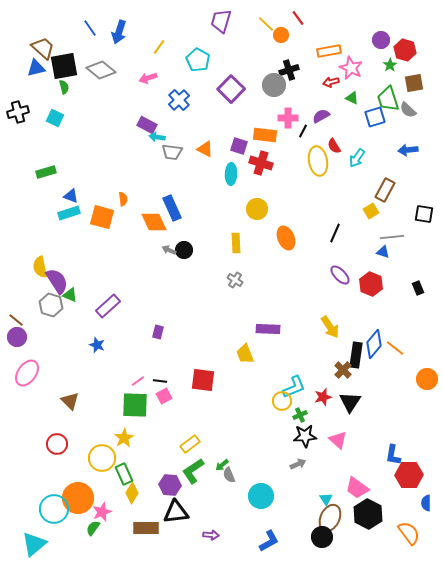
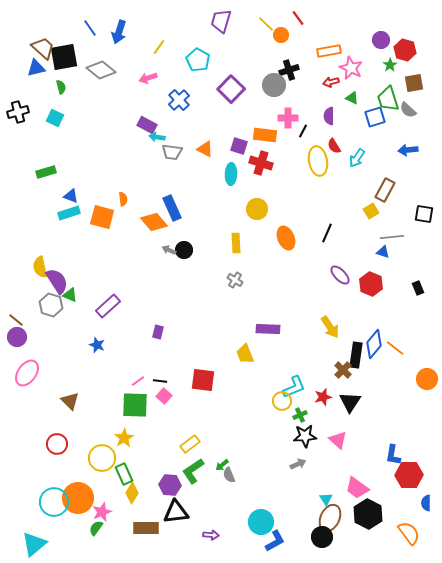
black square at (64, 66): moved 9 px up
green semicircle at (64, 87): moved 3 px left
purple semicircle at (321, 116): moved 8 px right; rotated 60 degrees counterclockwise
orange diamond at (154, 222): rotated 16 degrees counterclockwise
black line at (335, 233): moved 8 px left
pink square at (164, 396): rotated 21 degrees counterclockwise
cyan circle at (261, 496): moved 26 px down
cyan circle at (54, 509): moved 7 px up
green semicircle at (93, 528): moved 3 px right
blue L-shape at (269, 541): moved 6 px right
